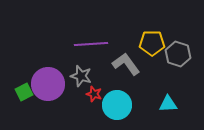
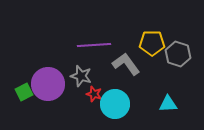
purple line: moved 3 px right, 1 px down
cyan circle: moved 2 px left, 1 px up
